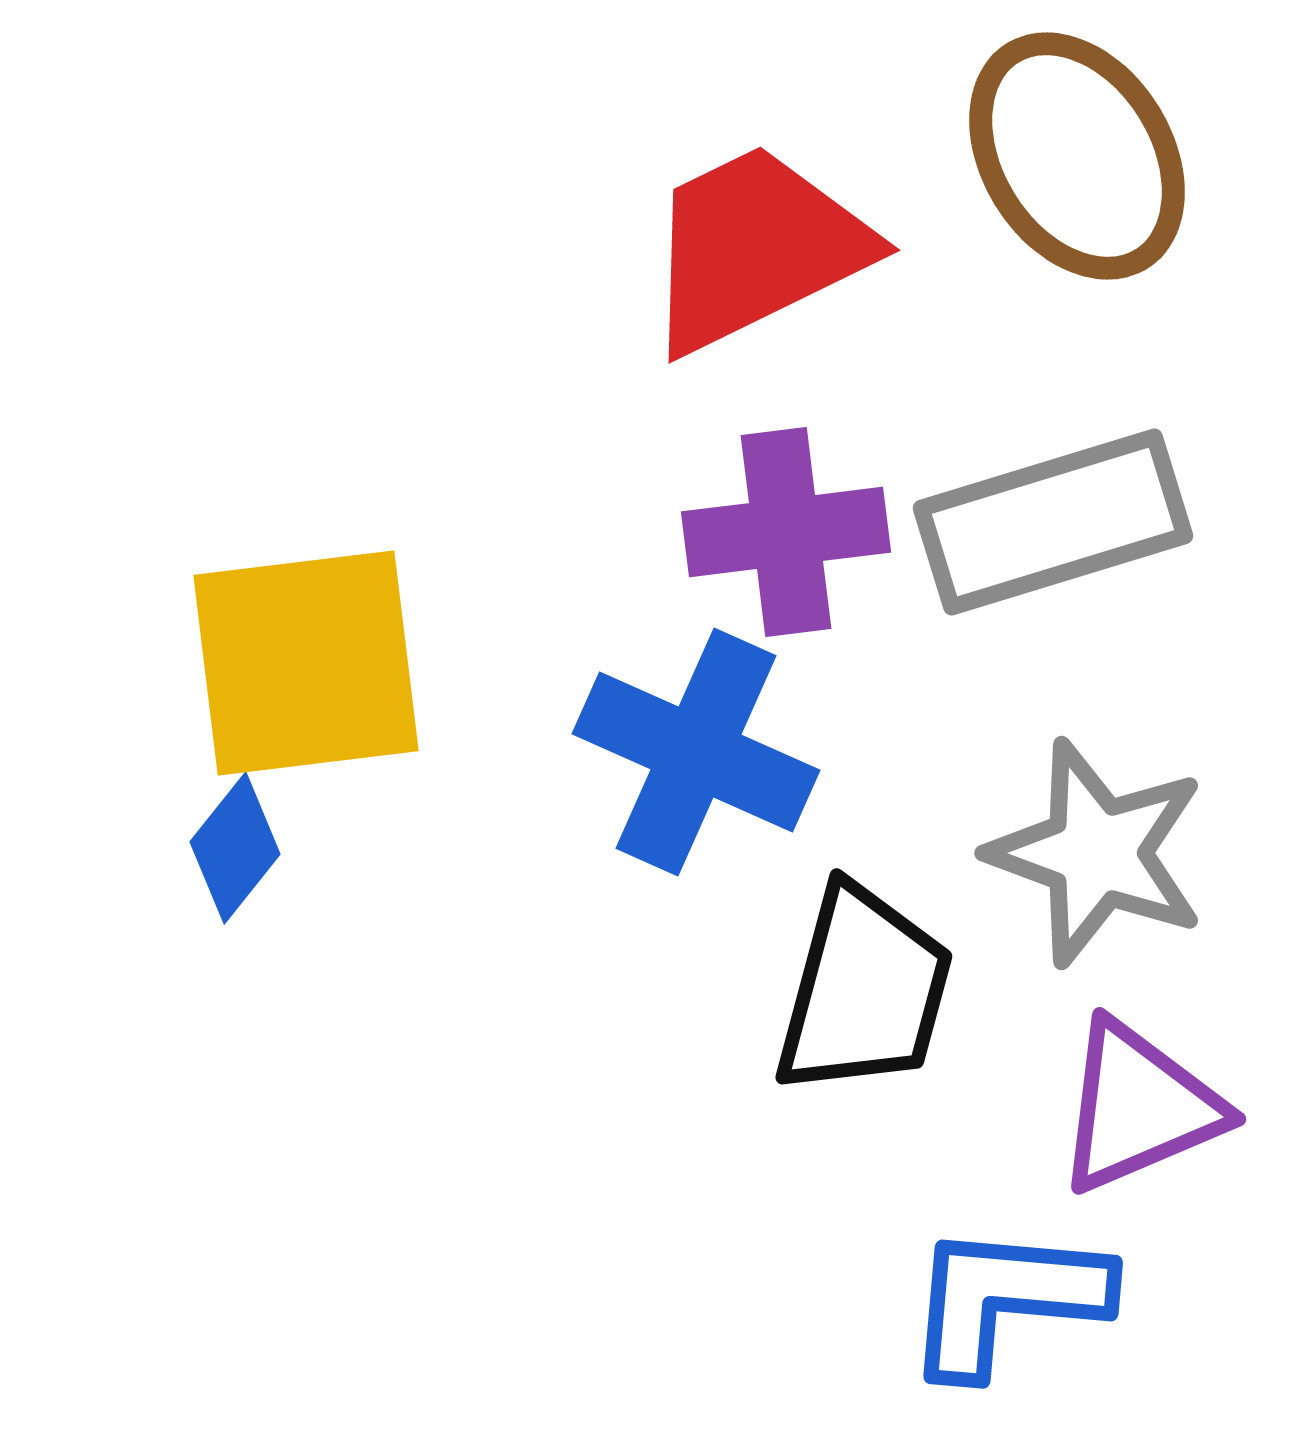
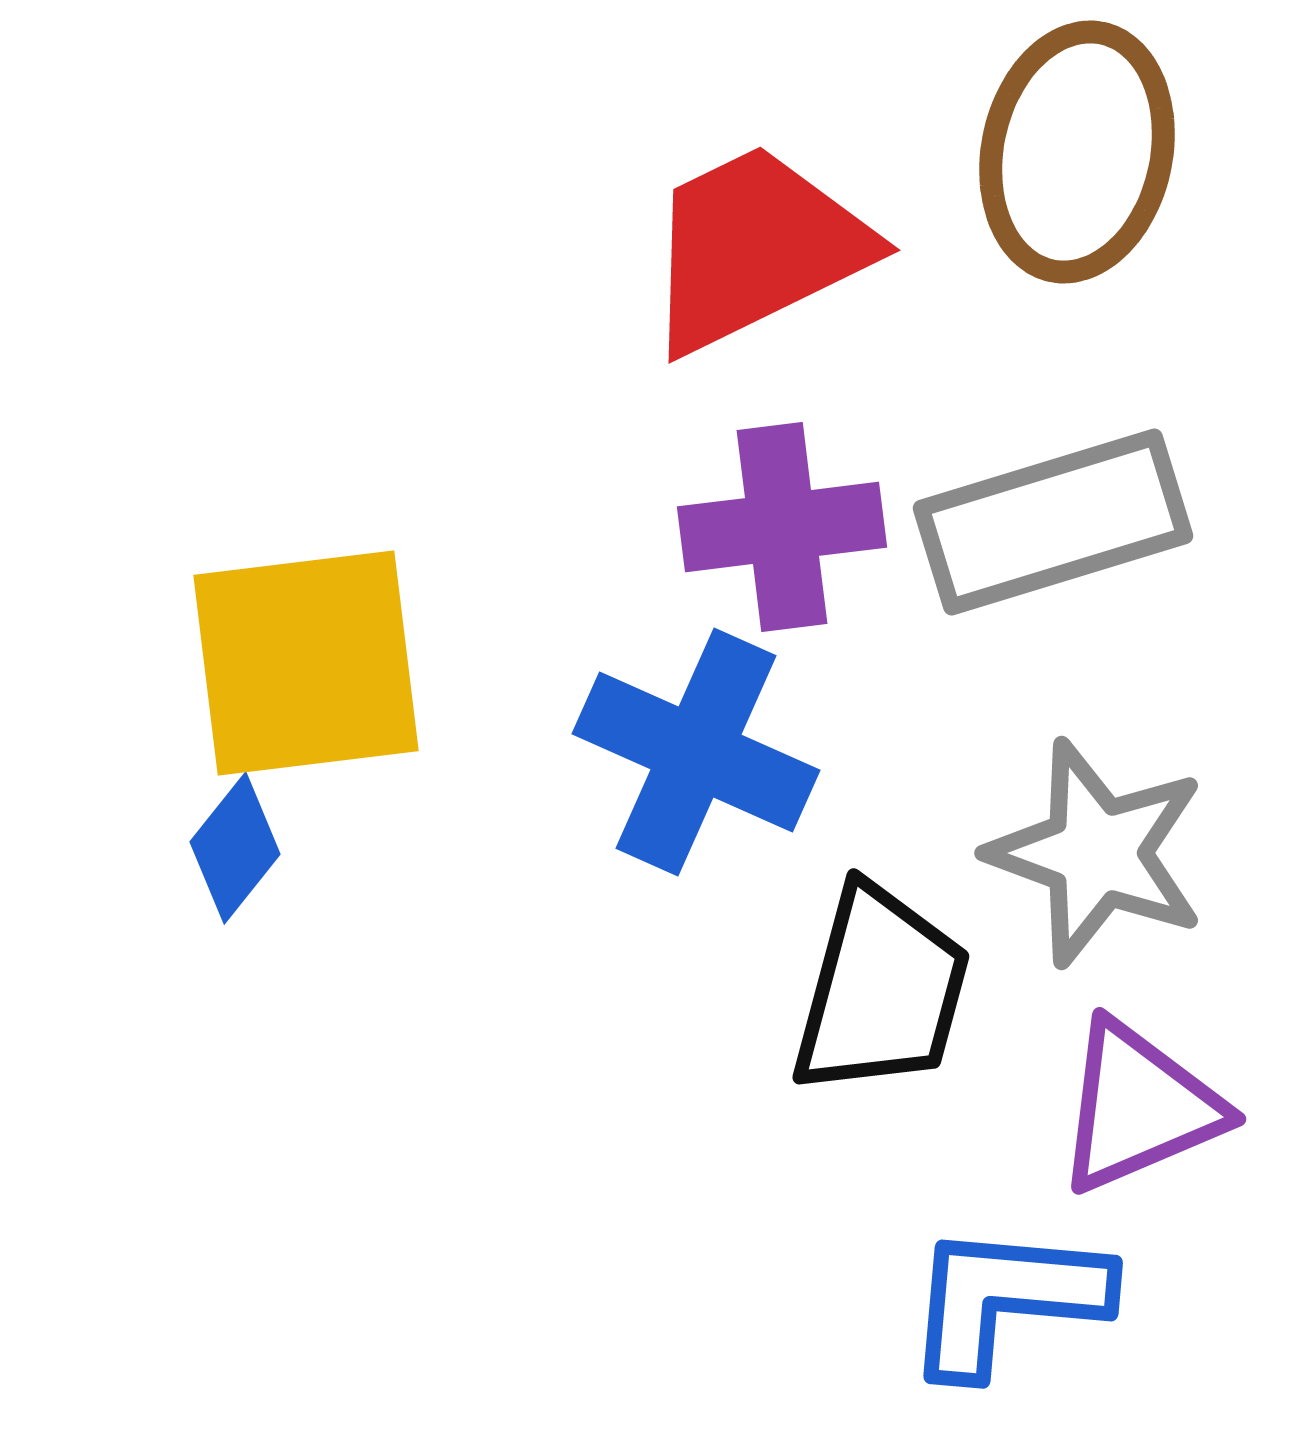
brown ellipse: moved 4 px up; rotated 44 degrees clockwise
purple cross: moved 4 px left, 5 px up
black trapezoid: moved 17 px right
